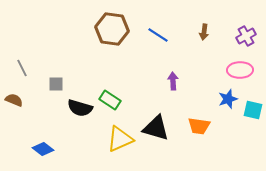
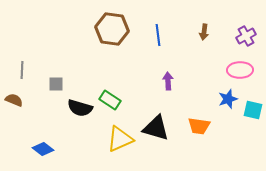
blue line: rotated 50 degrees clockwise
gray line: moved 2 px down; rotated 30 degrees clockwise
purple arrow: moved 5 px left
